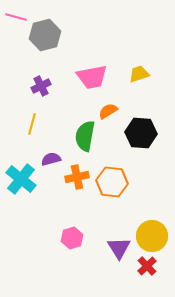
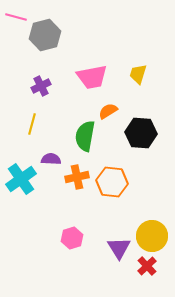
yellow trapezoid: moved 1 px left; rotated 55 degrees counterclockwise
purple semicircle: rotated 18 degrees clockwise
cyan cross: rotated 16 degrees clockwise
